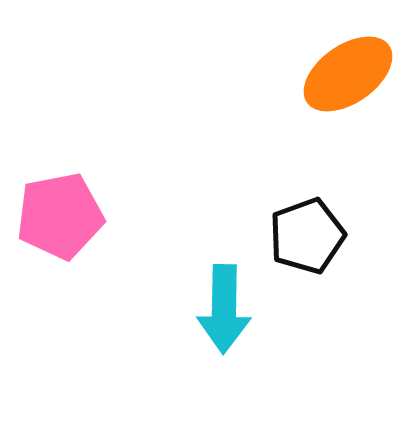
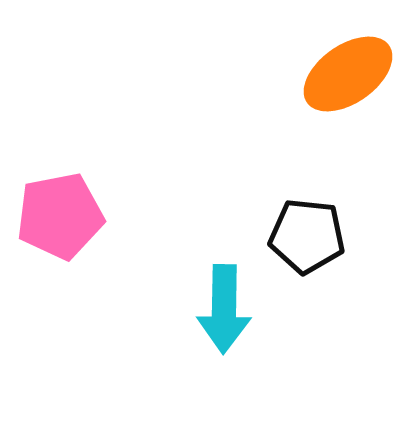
black pentagon: rotated 26 degrees clockwise
